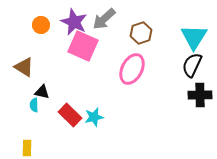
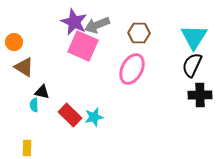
gray arrow: moved 7 px left, 6 px down; rotated 20 degrees clockwise
orange circle: moved 27 px left, 17 px down
brown hexagon: moved 2 px left; rotated 20 degrees clockwise
